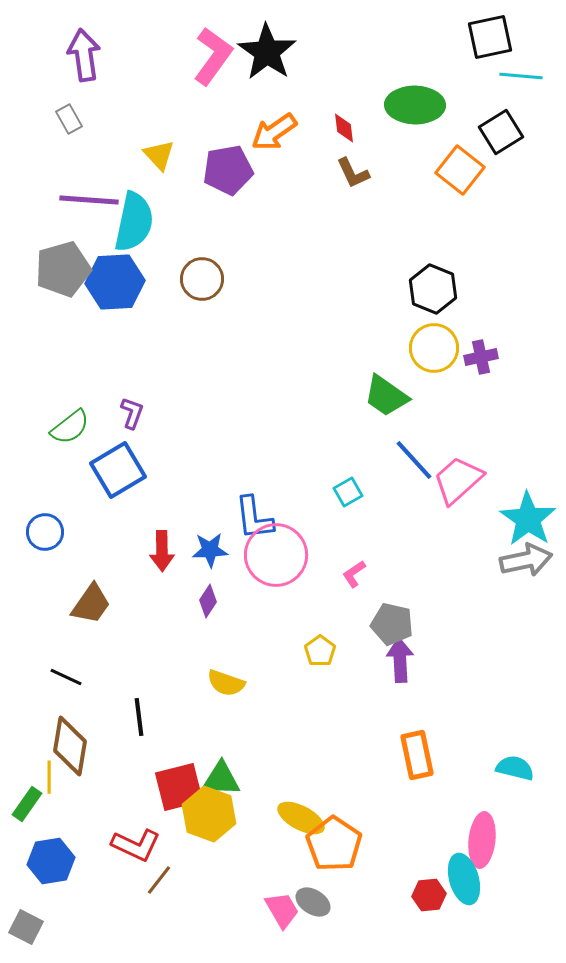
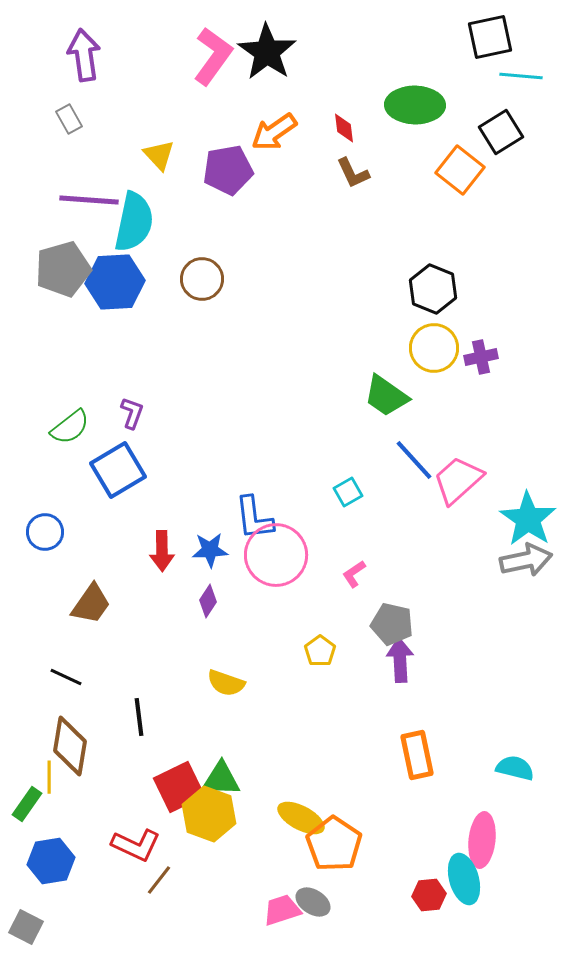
red square at (179, 787): rotated 12 degrees counterclockwise
pink trapezoid at (282, 910): rotated 78 degrees counterclockwise
